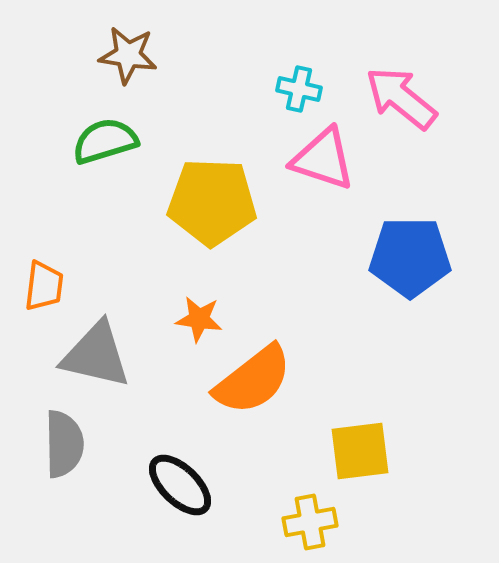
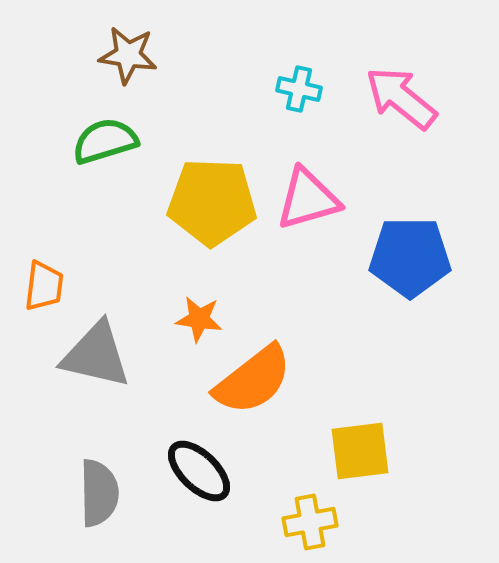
pink triangle: moved 15 px left, 40 px down; rotated 34 degrees counterclockwise
gray semicircle: moved 35 px right, 49 px down
black ellipse: moved 19 px right, 14 px up
